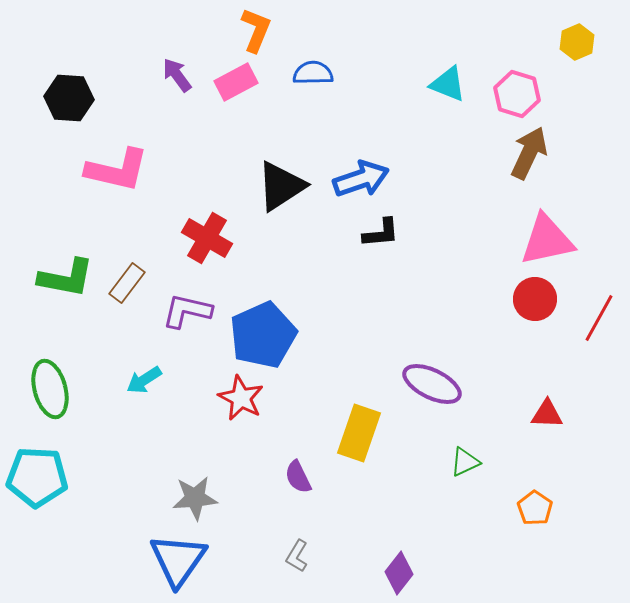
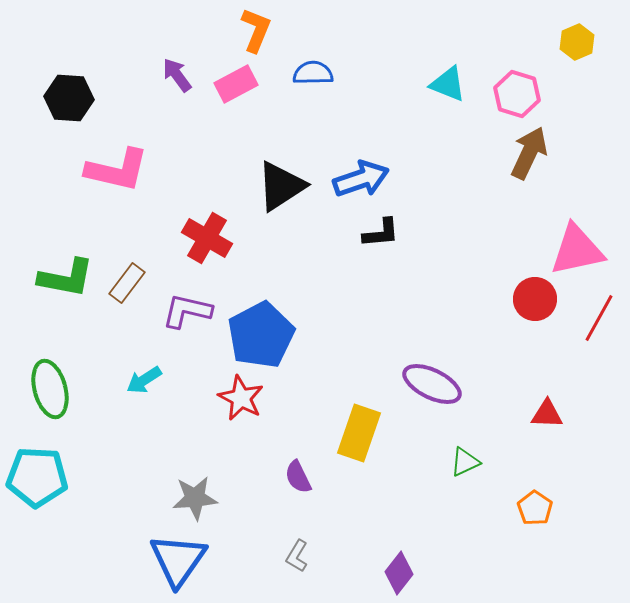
pink rectangle: moved 2 px down
pink triangle: moved 30 px right, 10 px down
blue pentagon: moved 2 px left; rotated 4 degrees counterclockwise
